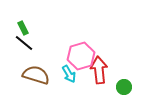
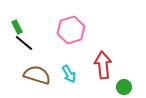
green rectangle: moved 6 px left, 1 px up
pink hexagon: moved 10 px left, 26 px up
red arrow: moved 4 px right, 5 px up
brown semicircle: moved 1 px right
